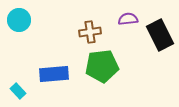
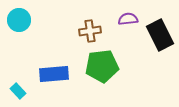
brown cross: moved 1 px up
